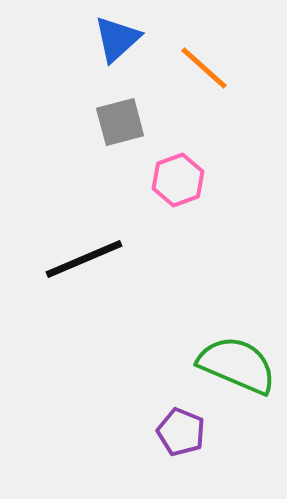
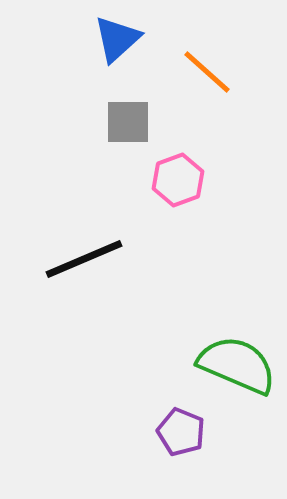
orange line: moved 3 px right, 4 px down
gray square: moved 8 px right; rotated 15 degrees clockwise
